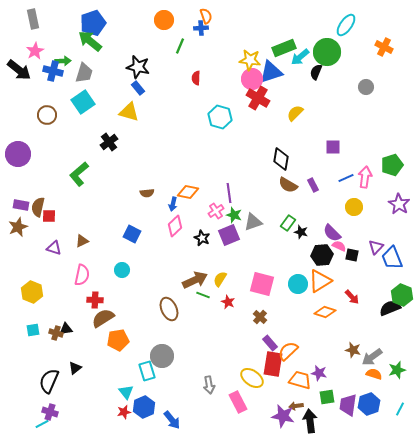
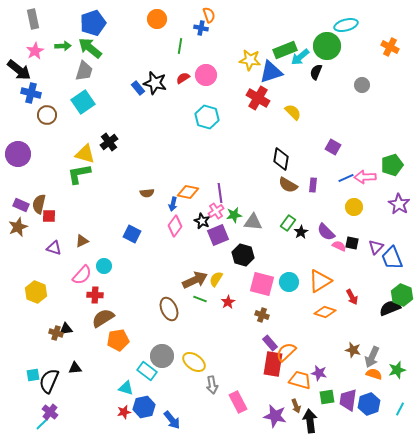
orange semicircle at (206, 16): moved 3 px right, 1 px up
orange circle at (164, 20): moved 7 px left, 1 px up
cyan ellipse at (346, 25): rotated 40 degrees clockwise
blue cross at (201, 28): rotated 16 degrees clockwise
green arrow at (90, 41): moved 7 px down
green line at (180, 46): rotated 14 degrees counterclockwise
orange cross at (384, 47): moved 6 px right
green rectangle at (284, 48): moved 1 px right, 2 px down
green circle at (327, 52): moved 6 px up
green arrow at (63, 61): moved 15 px up
black star at (138, 67): moved 17 px right, 16 px down
blue cross at (53, 71): moved 22 px left, 22 px down
gray trapezoid at (84, 73): moved 2 px up
red semicircle at (196, 78): moved 13 px left; rotated 56 degrees clockwise
pink circle at (252, 79): moved 46 px left, 4 px up
gray circle at (366, 87): moved 4 px left, 2 px up
yellow triangle at (129, 112): moved 44 px left, 42 px down
yellow semicircle at (295, 113): moved 2 px left, 1 px up; rotated 90 degrees clockwise
cyan hexagon at (220, 117): moved 13 px left
purple square at (333, 147): rotated 28 degrees clockwise
green L-shape at (79, 174): rotated 30 degrees clockwise
pink arrow at (365, 177): rotated 100 degrees counterclockwise
purple rectangle at (313, 185): rotated 32 degrees clockwise
purple line at (229, 193): moved 9 px left
purple rectangle at (21, 205): rotated 14 degrees clockwise
brown semicircle at (38, 207): moved 1 px right, 3 px up
green star at (234, 215): rotated 28 degrees counterclockwise
gray triangle at (253, 222): rotated 24 degrees clockwise
pink diamond at (175, 226): rotated 10 degrees counterclockwise
black star at (301, 232): rotated 24 degrees clockwise
purple semicircle at (332, 233): moved 6 px left, 1 px up
purple square at (229, 235): moved 11 px left
black star at (202, 238): moved 17 px up
black hexagon at (322, 255): moved 79 px left; rotated 20 degrees clockwise
black square at (352, 255): moved 12 px up
cyan circle at (122, 270): moved 18 px left, 4 px up
pink semicircle at (82, 275): rotated 30 degrees clockwise
yellow semicircle at (220, 279): moved 4 px left
cyan circle at (298, 284): moved 9 px left, 2 px up
yellow hexagon at (32, 292): moved 4 px right
green line at (203, 295): moved 3 px left, 4 px down
red arrow at (352, 297): rotated 14 degrees clockwise
red cross at (95, 300): moved 5 px up
red star at (228, 302): rotated 16 degrees clockwise
brown cross at (260, 317): moved 2 px right, 2 px up; rotated 24 degrees counterclockwise
cyan square at (33, 330): moved 45 px down
orange semicircle at (288, 351): moved 2 px left, 1 px down
gray arrow at (372, 357): rotated 30 degrees counterclockwise
black triangle at (75, 368): rotated 32 degrees clockwise
cyan rectangle at (147, 371): rotated 36 degrees counterclockwise
yellow ellipse at (252, 378): moved 58 px left, 16 px up
gray arrow at (209, 385): moved 3 px right
cyan triangle at (126, 392): moved 4 px up; rotated 35 degrees counterclockwise
purple trapezoid at (348, 405): moved 5 px up
brown arrow at (296, 406): rotated 104 degrees counterclockwise
blue hexagon at (144, 407): rotated 10 degrees clockwise
purple cross at (50, 412): rotated 21 degrees clockwise
purple star at (283, 416): moved 8 px left
cyan line at (42, 424): rotated 16 degrees counterclockwise
